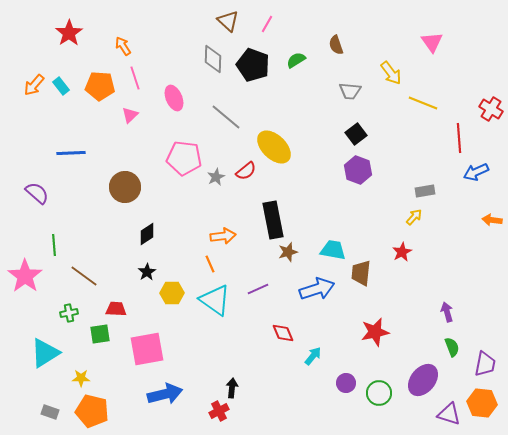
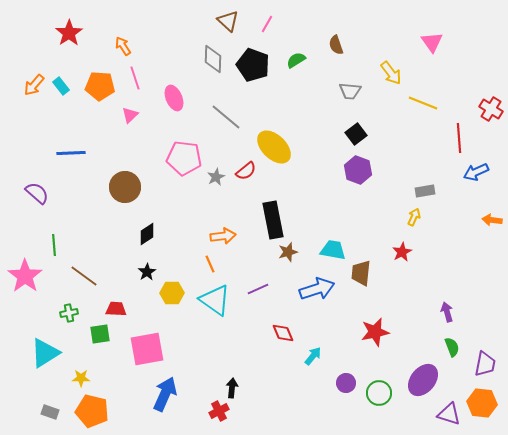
yellow arrow at (414, 217): rotated 18 degrees counterclockwise
blue arrow at (165, 394): rotated 52 degrees counterclockwise
